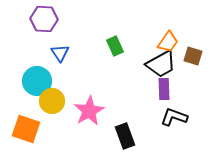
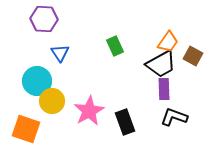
brown square: rotated 12 degrees clockwise
black rectangle: moved 14 px up
